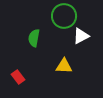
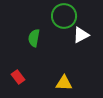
white triangle: moved 1 px up
yellow triangle: moved 17 px down
